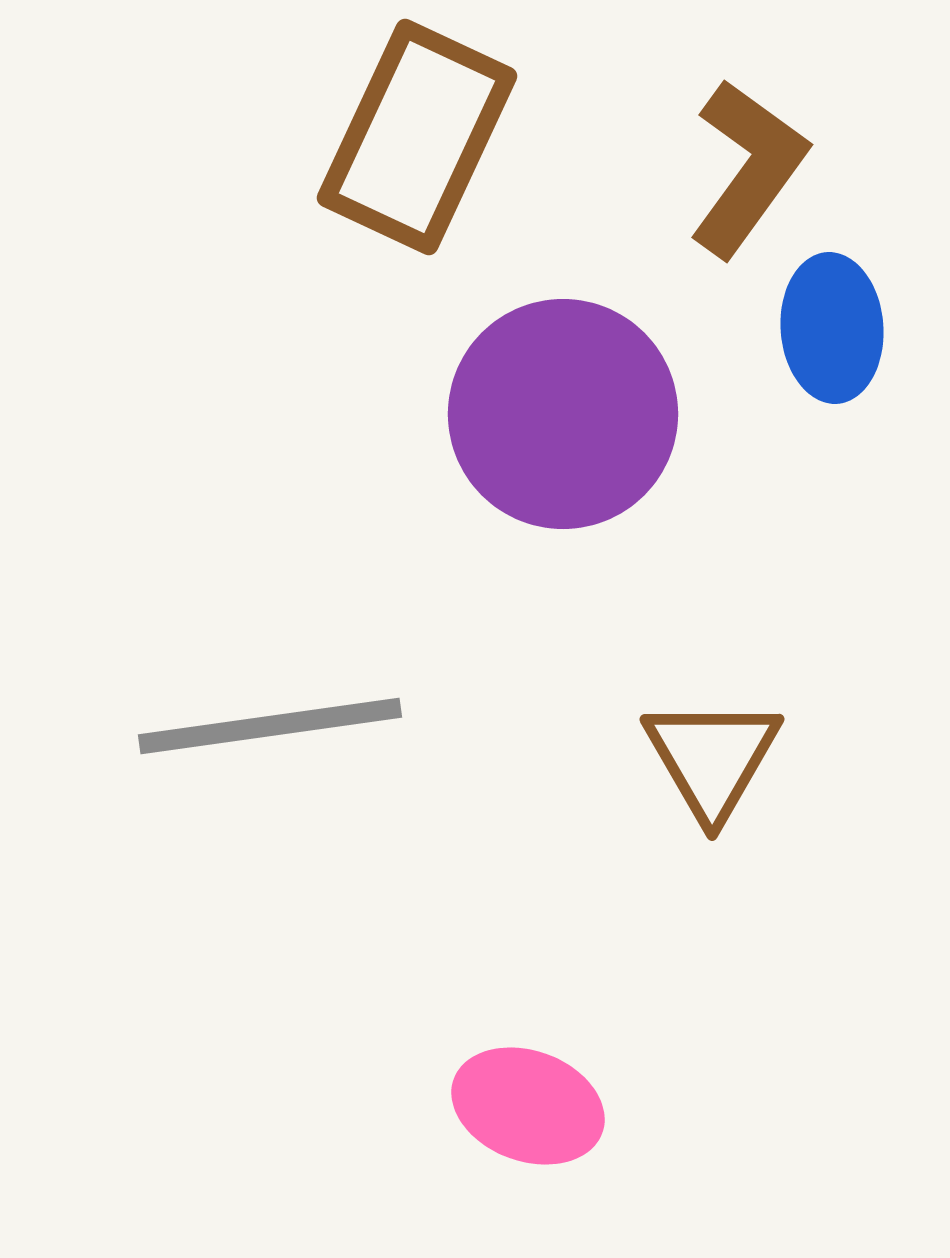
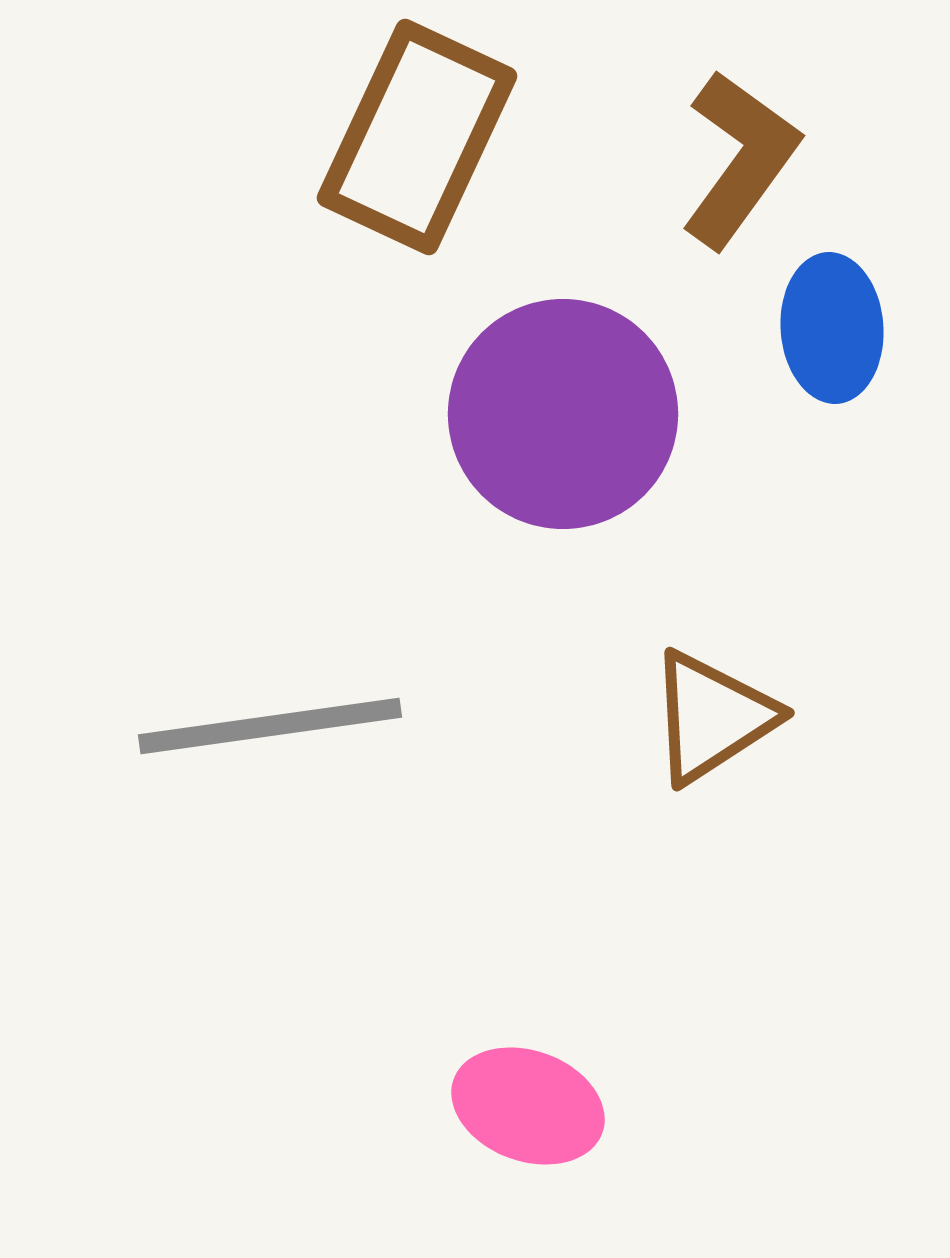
brown L-shape: moved 8 px left, 9 px up
brown triangle: moved 41 px up; rotated 27 degrees clockwise
